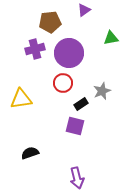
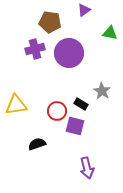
brown pentagon: rotated 15 degrees clockwise
green triangle: moved 1 px left, 5 px up; rotated 21 degrees clockwise
red circle: moved 6 px left, 28 px down
gray star: rotated 18 degrees counterclockwise
yellow triangle: moved 5 px left, 6 px down
black rectangle: rotated 64 degrees clockwise
black semicircle: moved 7 px right, 9 px up
purple arrow: moved 10 px right, 10 px up
